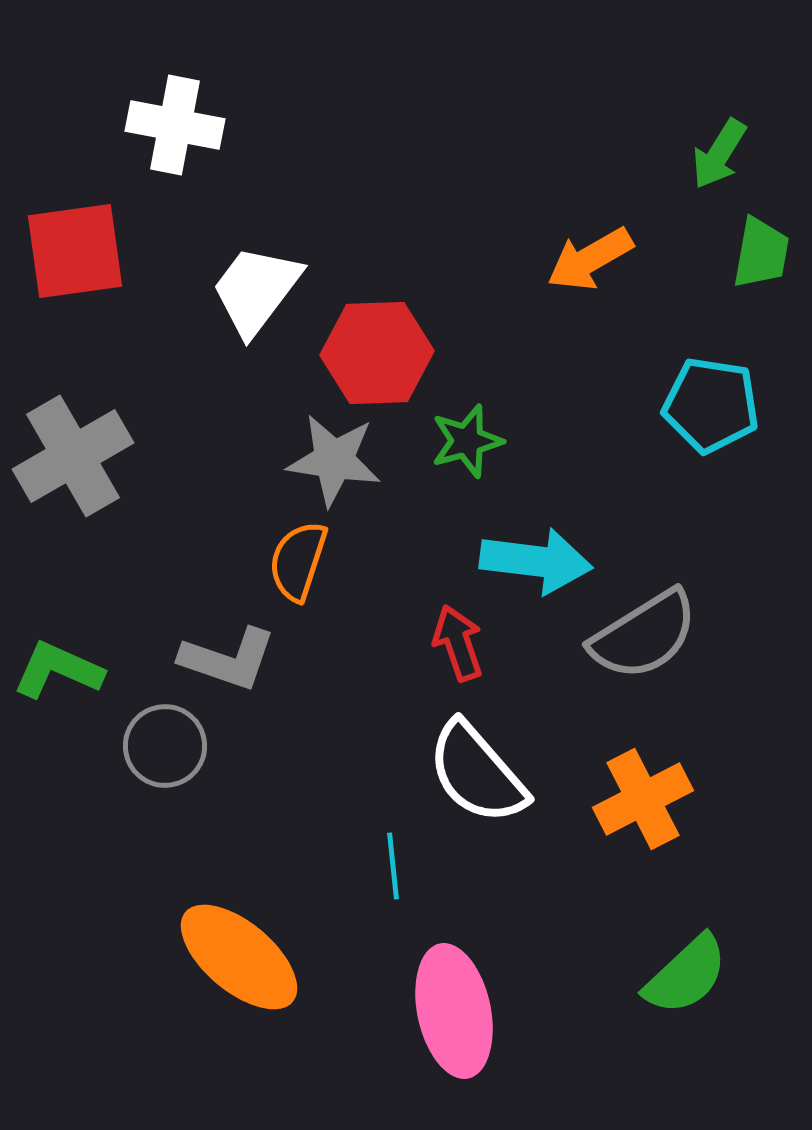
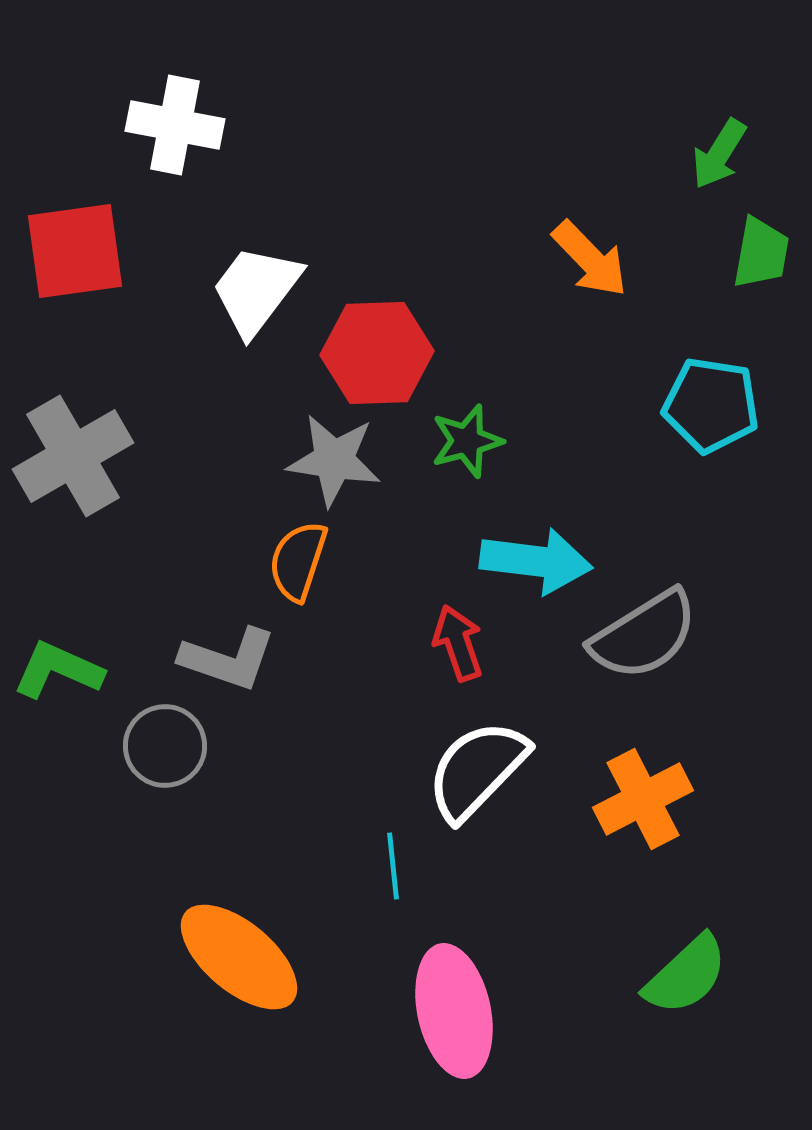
orange arrow: rotated 104 degrees counterclockwise
white semicircle: moved 3 px up; rotated 85 degrees clockwise
